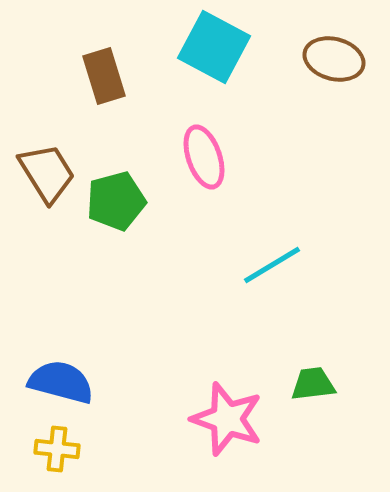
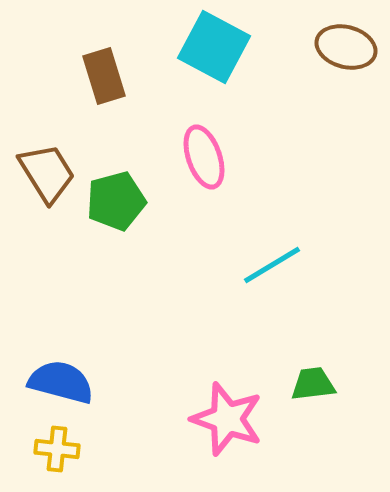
brown ellipse: moved 12 px right, 12 px up
